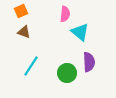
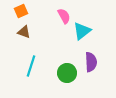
pink semicircle: moved 1 px left, 2 px down; rotated 35 degrees counterclockwise
cyan triangle: moved 2 px right, 1 px up; rotated 42 degrees clockwise
purple semicircle: moved 2 px right
cyan line: rotated 15 degrees counterclockwise
